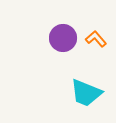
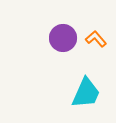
cyan trapezoid: rotated 88 degrees counterclockwise
